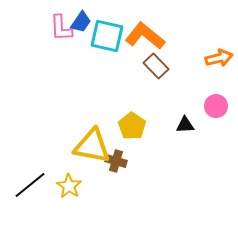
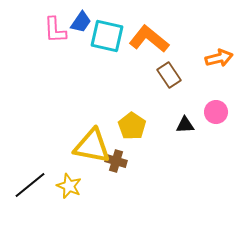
pink L-shape: moved 6 px left, 2 px down
orange L-shape: moved 4 px right, 3 px down
brown rectangle: moved 13 px right, 9 px down; rotated 10 degrees clockwise
pink circle: moved 6 px down
yellow star: rotated 10 degrees counterclockwise
